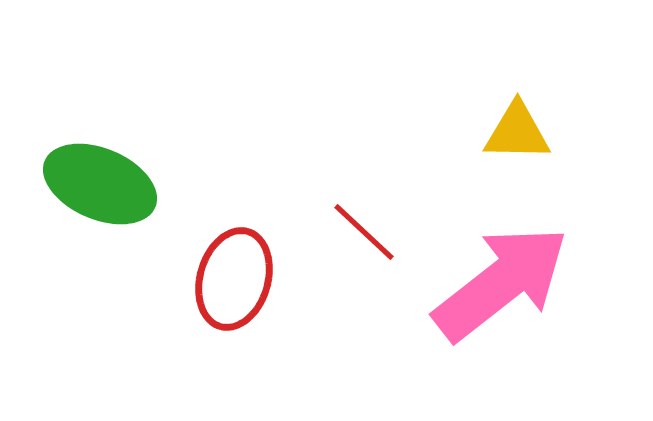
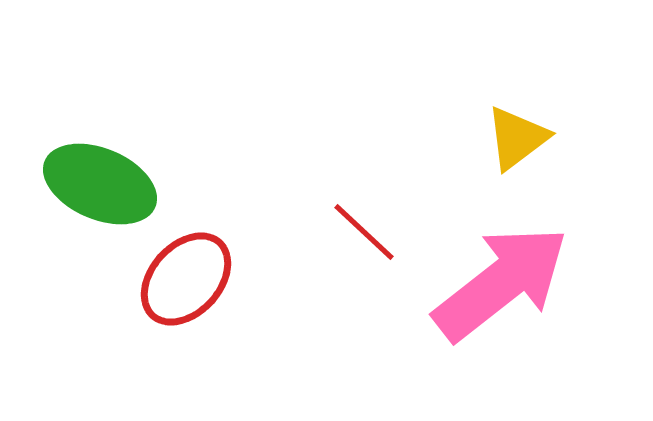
yellow triangle: moved 6 px down; rotated 38 degrees counterclockwise
red ellipse: moved 48 px left; rotated 26 degrees clockwise
